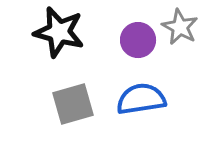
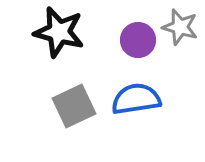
gray star: rotated 12 degrees counterclockwise
blue semicircle: moved 5 px left
gray square: moved 1 px right, 2 px down; rotated 9 degrees counterclockwise
